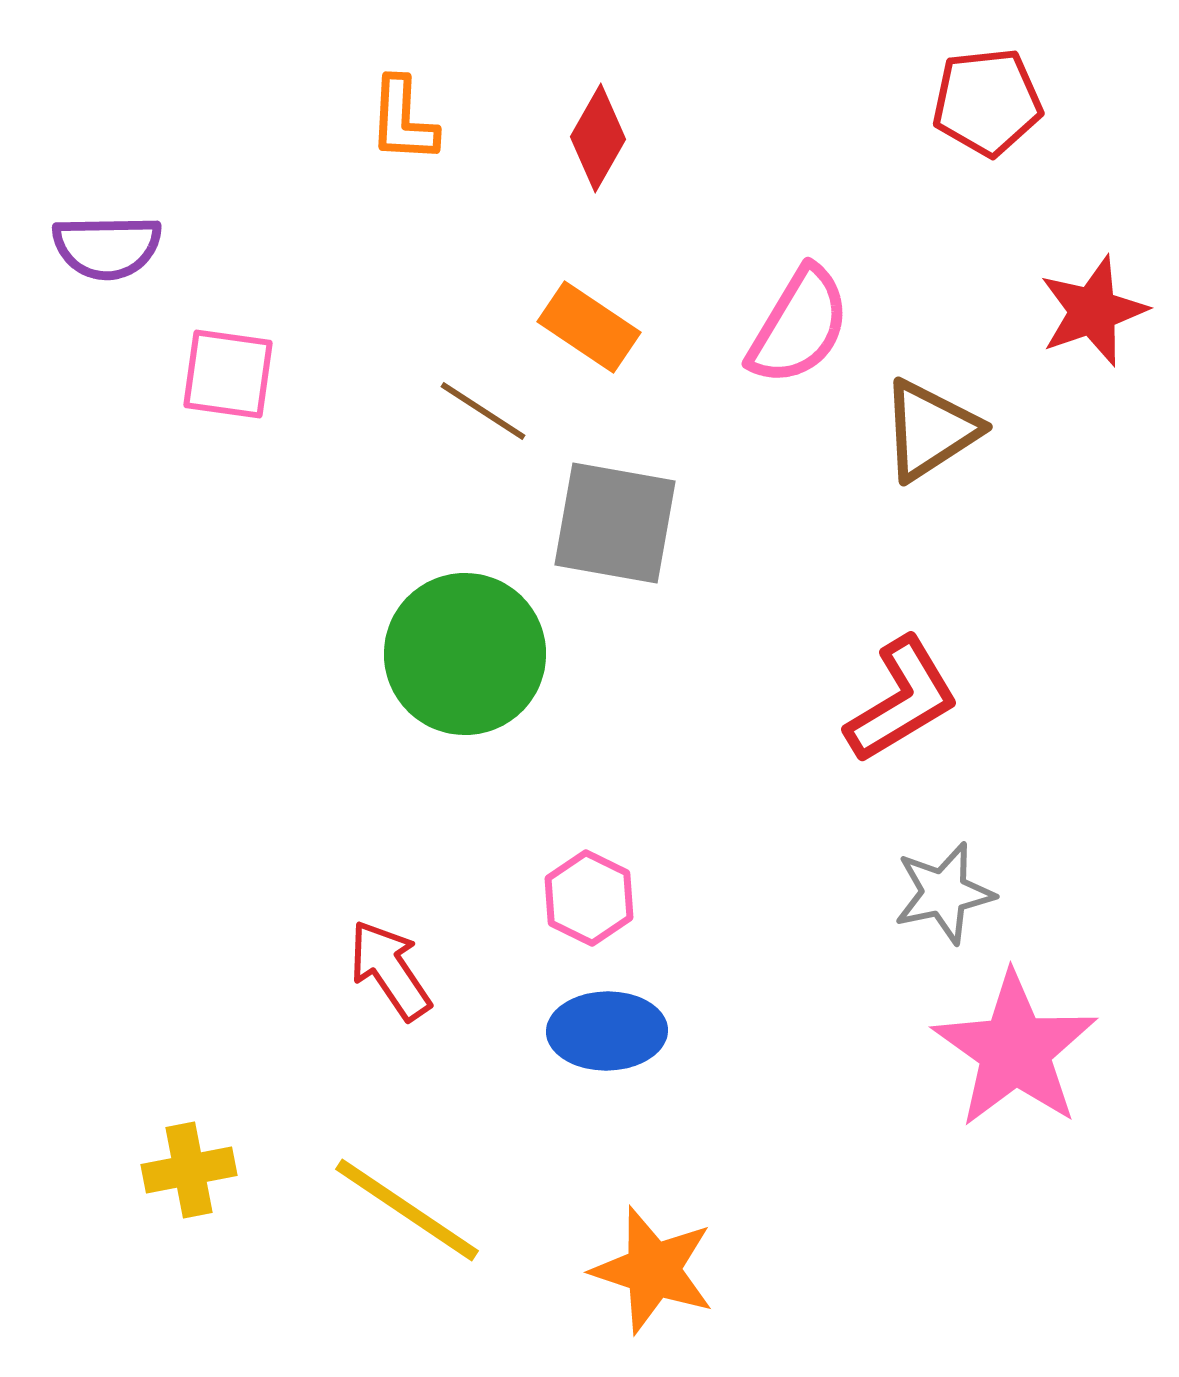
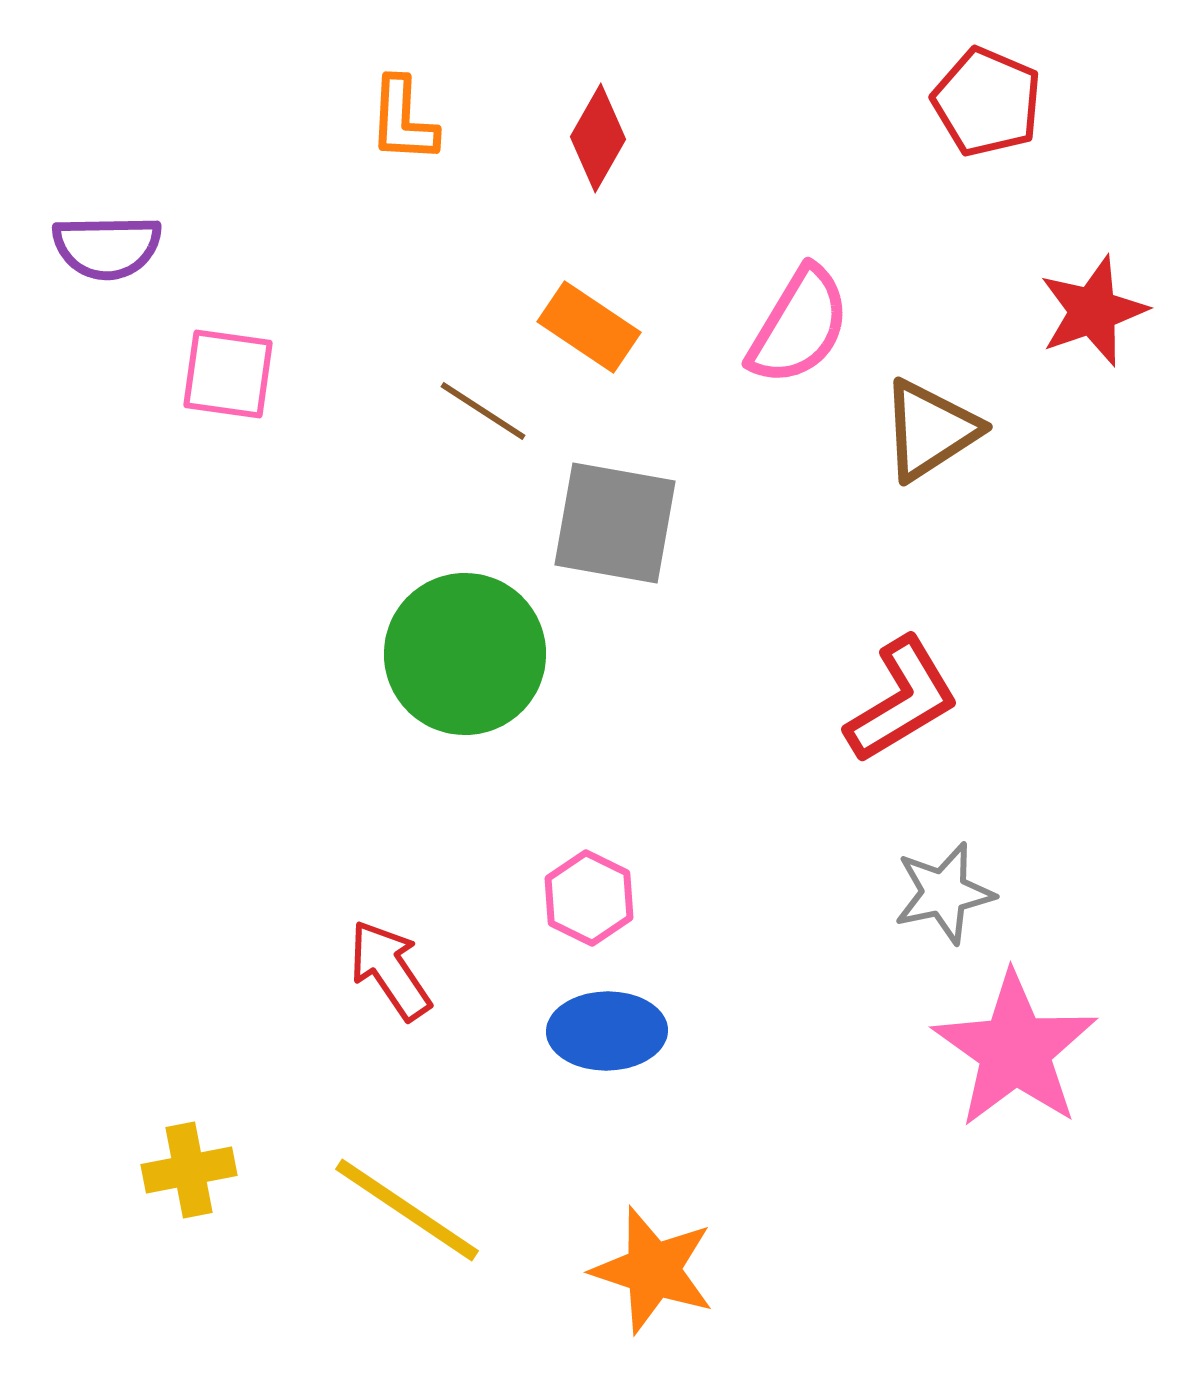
red pentagon: rotated 29 degrees clockwise
